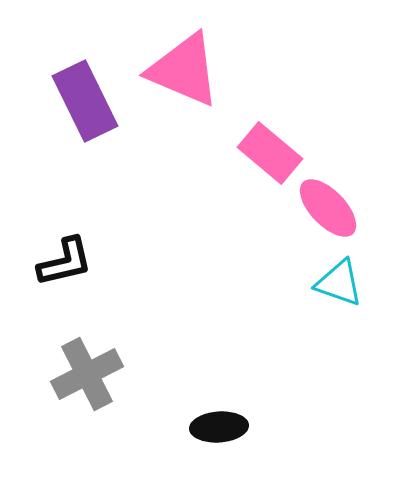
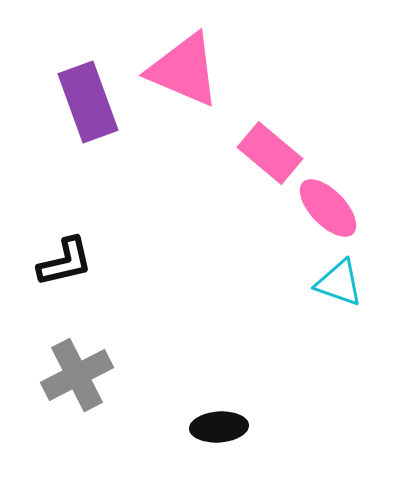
purple rectangle: moved 3 px right, 1 px down; rotated 6 degrees clockwise
gray cross: moved 10 px left, 1 px down
